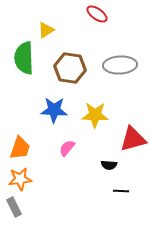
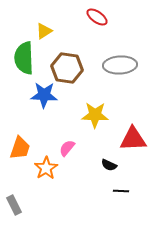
red ellipse: moved 3 px down
yellow triangle: moved 2 px left, 1 px down
brown hexagon: moved 3 px left
blue star: moved 10 px left, 15 px up
red triangle: rotated 12 degrees clockwise
black semicircle: rotated 21 degrees clockwise
orange star: moved 26 px right, 11 px up; rotated 25 degrees counterclockwise
gray rectangle: moved 2 px up
